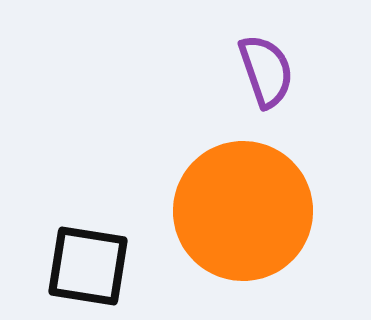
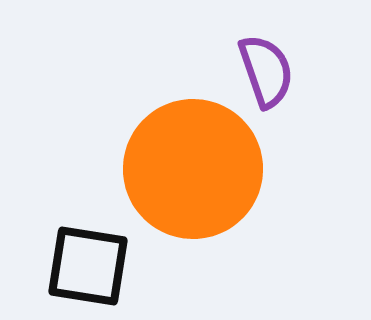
orange circle: moved 50 px left, 42 px up
